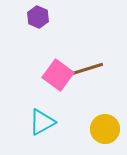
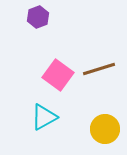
purple hexagon: rotated 15 degrees clockwise
brown line: moved 12 px right
cyan triangle: moved 2 px right, 5 px up
